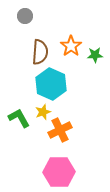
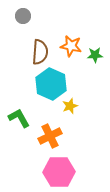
gray circle: moved 2 px left
orange star: rotated 25 degrees counterclockwise
yellow star: moved 27 px right, 6 px up
orange cross: moved 10 px left, 6 px down
